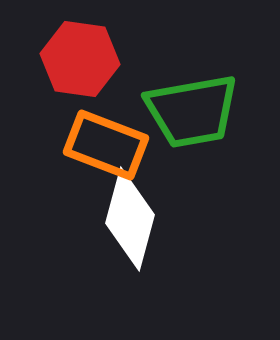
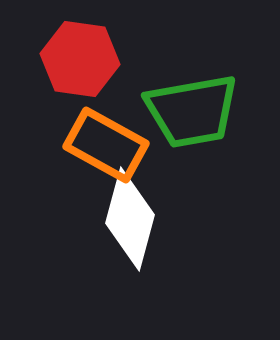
orange rectangle: rotated 8 degrees clockwise
